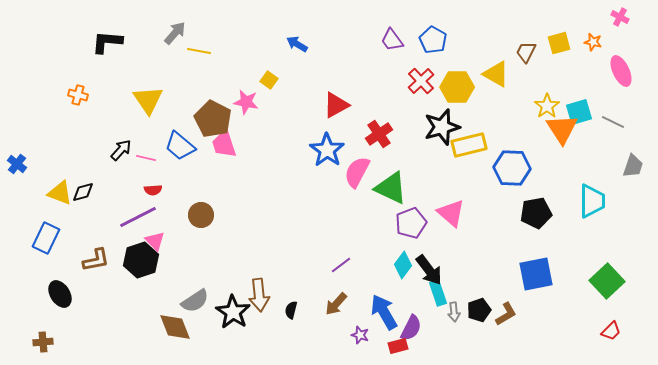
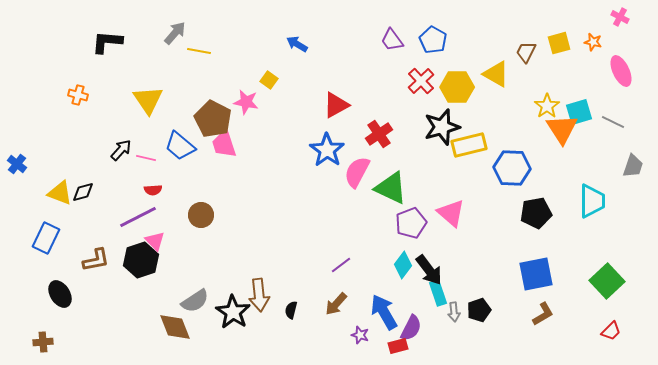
brown L-shape at (506, 314): moved 37 px right
